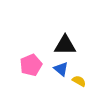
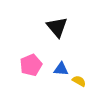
black triangle: moved 8 px left, 18 px up; rotated 50 degrees clockwise
blue triangle: rotated 35 degrees counterclockwise
